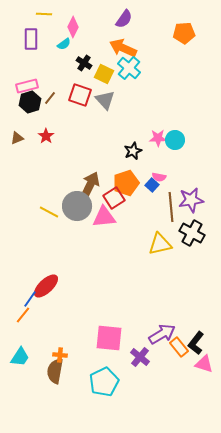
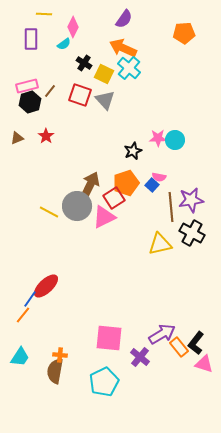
brown line at (50, 98): moved 7 px up
pink triangle at (104, 217): rotated 20 degrees counterclockwise
